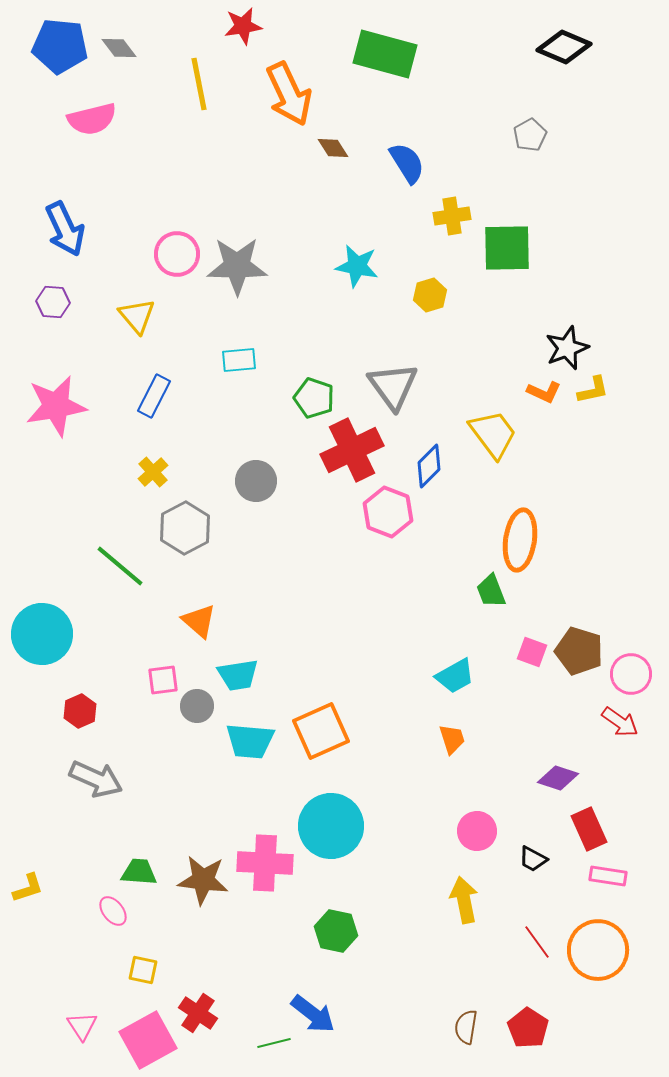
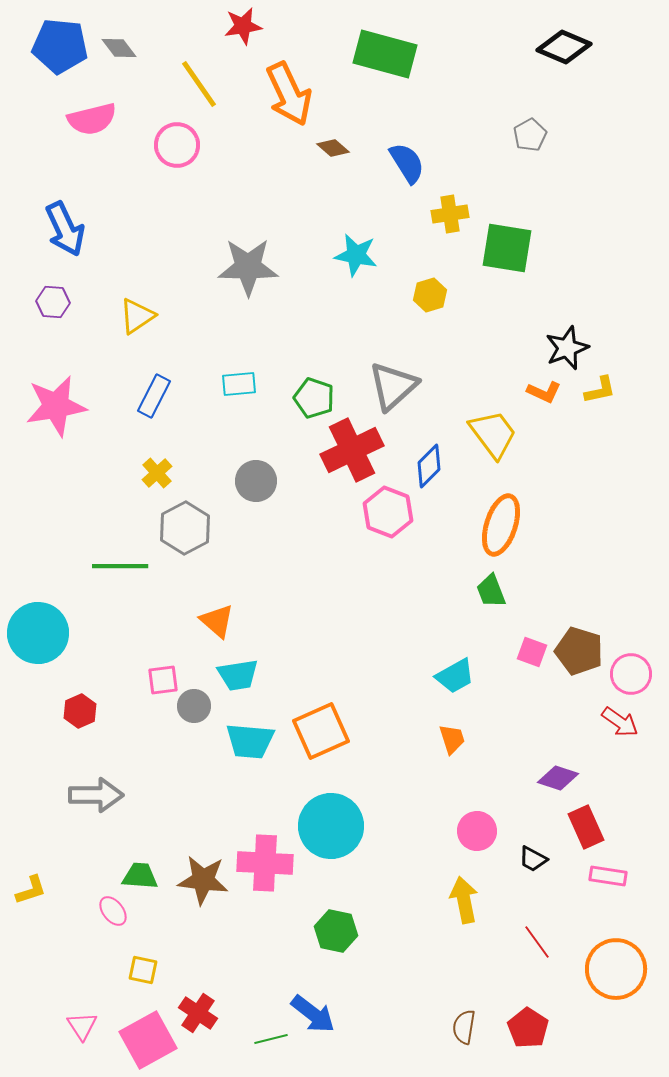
yellow line at (199, 84): rotated 24 degrees counterclockwise
brown diamond at (333, 148): rotated 16 degrees counterclockwise
yellow cross at (452, 216): moved 2 px left, 2 px up
green square at (507, 248): rotated 10 degrees clockwise
pink circle at (177, 254): moved 109 px up
gray star at (237, 266): moved 11 px right, 1 px down
cyan star at (357, 266): moved 1 px left, 11 px up
yellow triangle at (137, 316): rotated 36 degrees clockwise
cyan rectangle at (239, 360): moved 24 px down
gray triangle at (393, 386): rotated 24 degrees clockwise
yellow L-shape at (593, 390): moved 7 px right
yellow cross at (153, 472): moved 4 px right, 1 px down
orange ellipse at (520, 540): moved 19 px left, 15 px up; rotated 10 degrees clockwise
green line at (120, 566): rotated 40 degrees counterclockwise
orange triangle at (199, 621): moved 18 px right
cyan circle at (42, 634): moved 4 px left, 1 px up
gray circle at (197, 706): moved 3 px left
gray arrow at (96, 779): moved 16 px down; rotated 24 degrees counterclockwise
red rectangle at (589, 829): moved 3 px left, 2 px up
green trapezoid at (139, 872): moved 1 px right, 4 px down
yellow L-shape at (28, 888): moved 3 px right, 2 px down
orange circle at (598, 950): moved 18 px right, 19 px down
brown semicircle at (466, 1027): moved 2 px left
green line at (274, 1043): moved 3 px left, 4 px up
